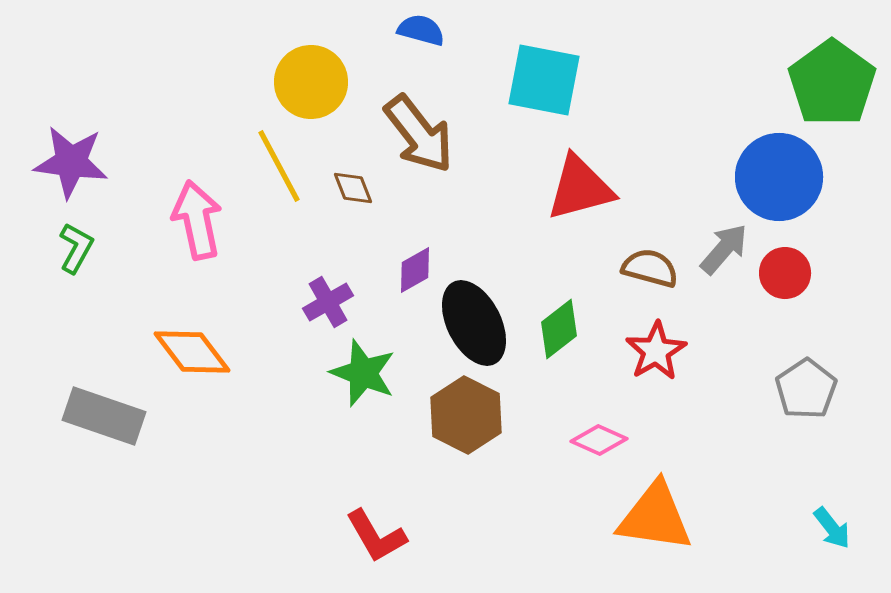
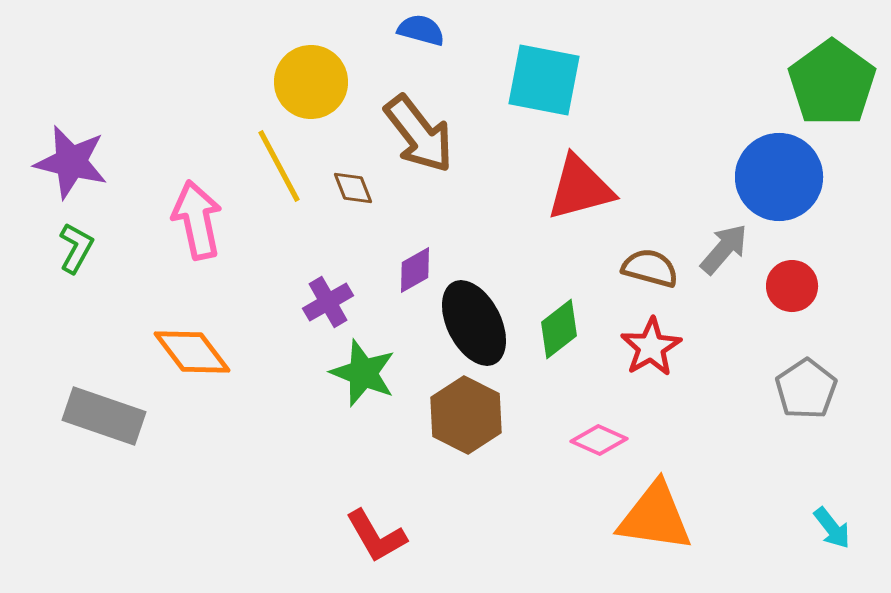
purple star: rotated 6 degrees clockwise
red circle: moved 7 px right, 13 px down
red star: moved 5 px left, 4 px up
